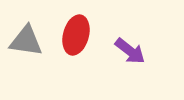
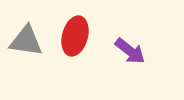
red ellipse: moved 1 px left, 1 px down
